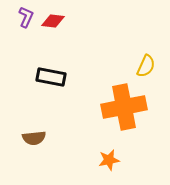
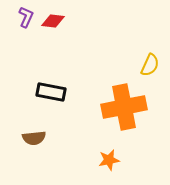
yellow semicircle: moved 4 px right, 1 px up
black rectangle: moved 15 px down
